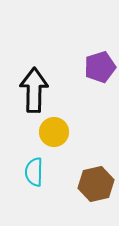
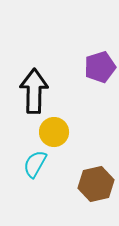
black arrow: moved 1 px down
cyan semicircle: moved 1 px right, 8 px up; rotated 28 degrees clockwise
